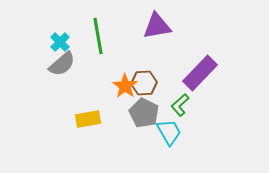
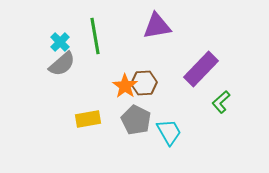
green line: moved 3 px left
purple rectangle: moved 1 px right, 4 px up
green L-shape: moved 41 px right, 3 px up
gray pentagon: moved 8 px left, 7 px down
